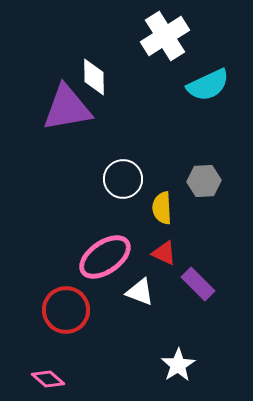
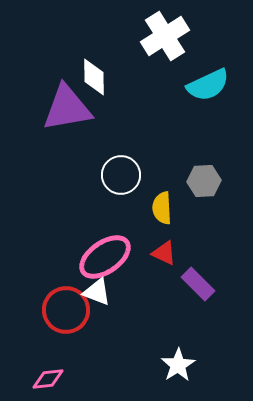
white circle: moved 2 px left, 4 px up
white triangle: moved 43 px left
pink diamond: rotated 48 degrees counterclockwise
